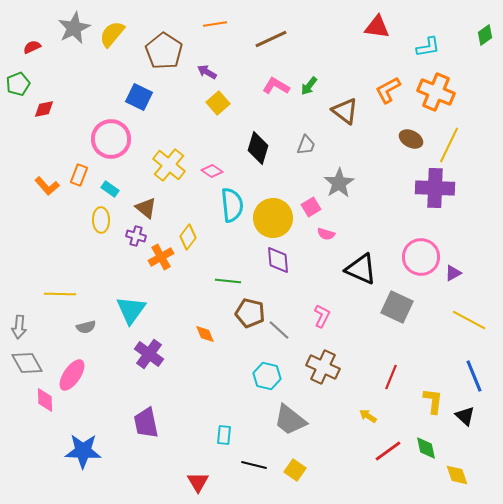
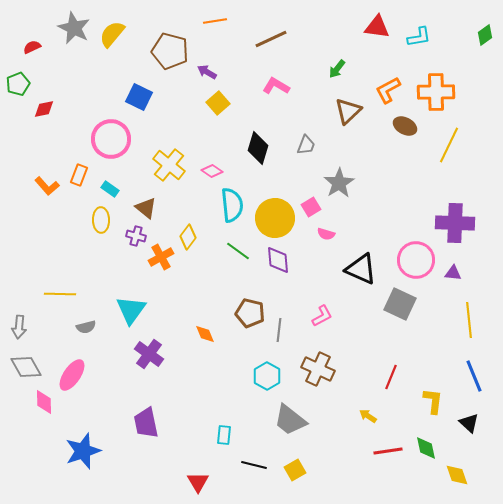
orange line at (215, 24): moved 3 px up
gray star at (74, 28): rotated 20 degrees counterclockwise
cyan L-shape at (428, 47): moved 9 px left, 10 px up
brown pentagon at (164, 51): moved 6 px right; rotated 18 degrees counterclockwise
green arrow at (309, 86): moved 28 px right, 17 px up
orange cross at (436, 92): rotated 24 degrees counterclockwise
brown triangle at (345, 111): moved 3 px right; rotated 40 degrees clockwise
brown ellipse at (411, 139): moved 6 px left, 13 px up
purple cross at (435, 188): moved 20 px right, 35 px down
yellow circle at (273, 218): moved 2 px right
pink circle at (421, 257): moved 5 px left, 3 px down
purple triangle at (453, 273): rotated 36 degrees clockwise
green line at (228, 281): moved 10 px right, 30 px up; rotated 30 degrees clockwise
gray square at (397, 307): moved 3 px right, 3 px up
pink L-shape at (322, 316): rotated 35 degrees clockwise
yellow line at (469, 320): rotated 56 degrees clockwise
gray line at (279, 330): rotated 55 degrees clockwise
gray diamond at (27, 363): moved 1 px left, 4 px down
brown cross at (323, 367): moved 5 px left, 2 px down
cyan hexagon at (267, 376): rotated 16 degrees clockwise
pink diamond at (45, 400): moved 1 px left, 2 px down
black triangle at (465, 416): moved 4 px right, 7 px down
blue star at (83, 451): rotated 21 degrees counterclockwise
red line at (388, 451): rotated 28 degrees clockwise
yellow square at (295, 470): rotated 25 degrees clockwise
